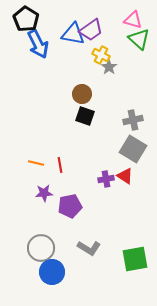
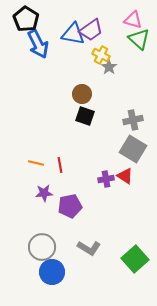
gray circle: moved 1 px right, 1 px up
green square: rotated 32 degrees counterclockwise
